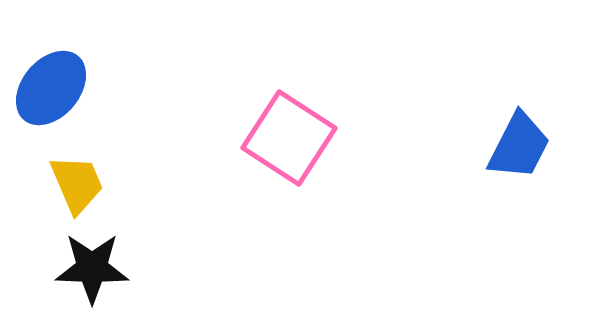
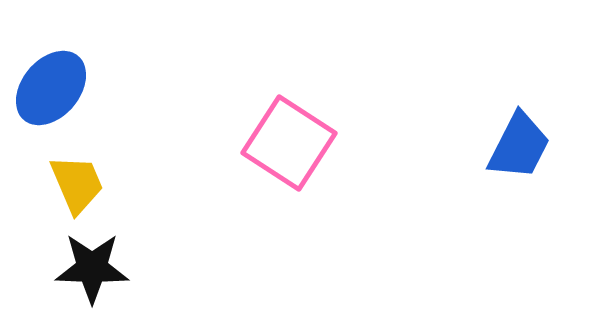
pink square: moved 5 px down
